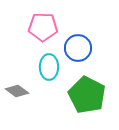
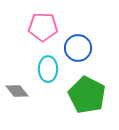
cyan ellipse: moved 1 px left, 2 px down
gray diamond: rotated 15 degrees clockwise
